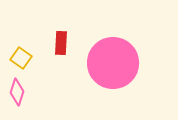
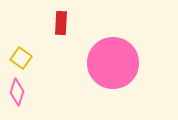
red rectangle: moved 20 px up
